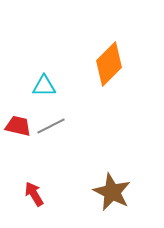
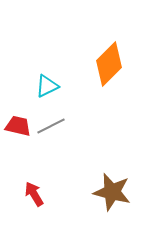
cyan triangle: moved 3 px right; rotated 25 degrees counterclockwise
brown star: rotated 12 degrees counterclockwise
